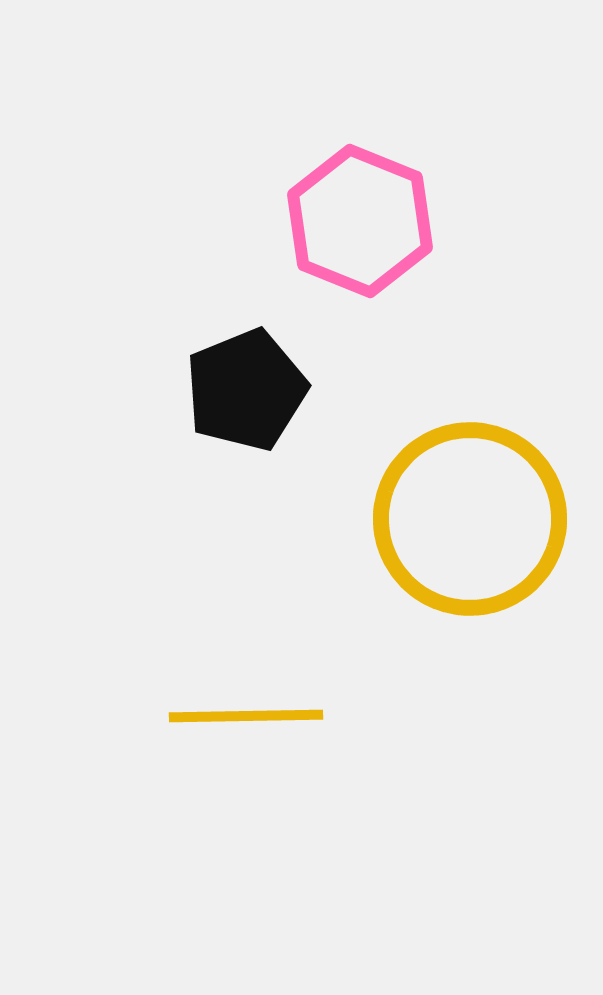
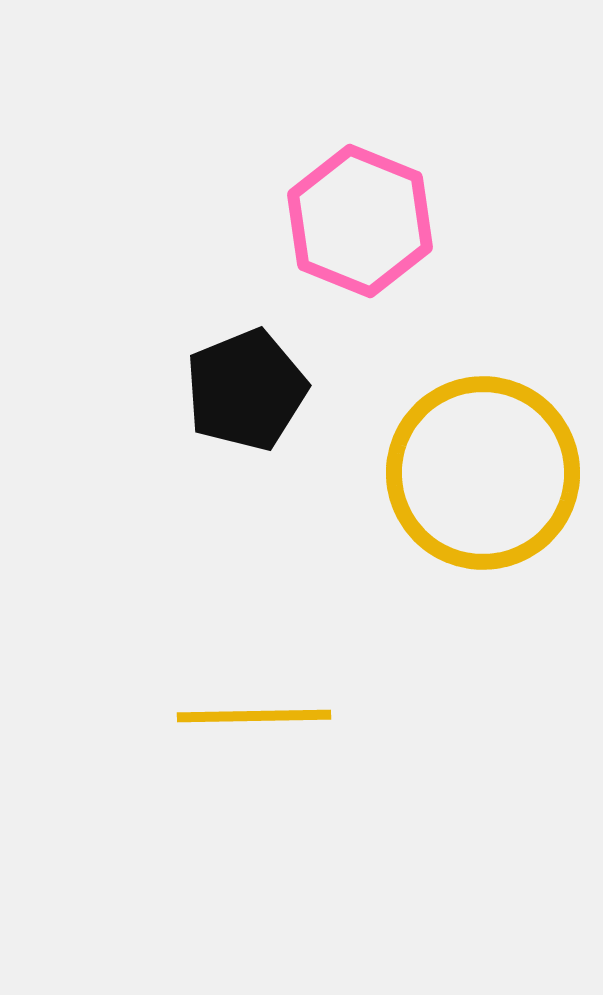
yellow circle: moved 13 px right, 46 px up
yellow line: moved 8 px right
